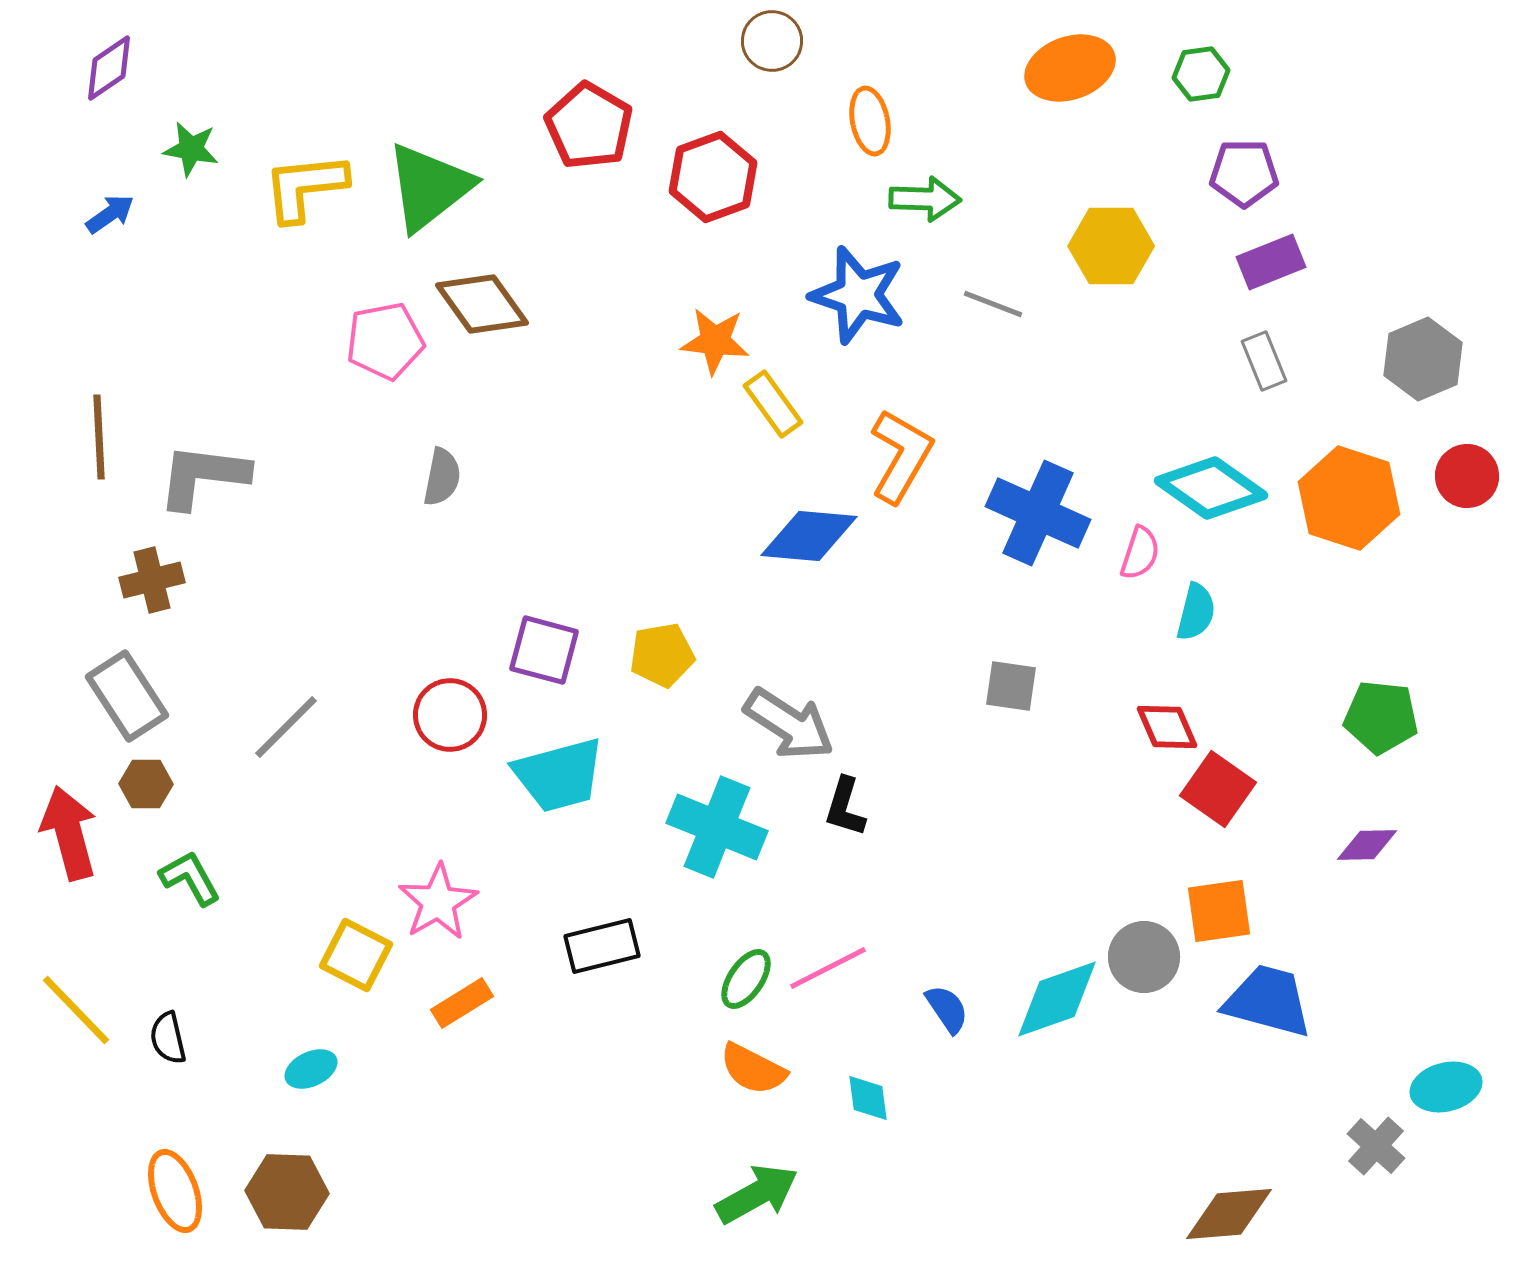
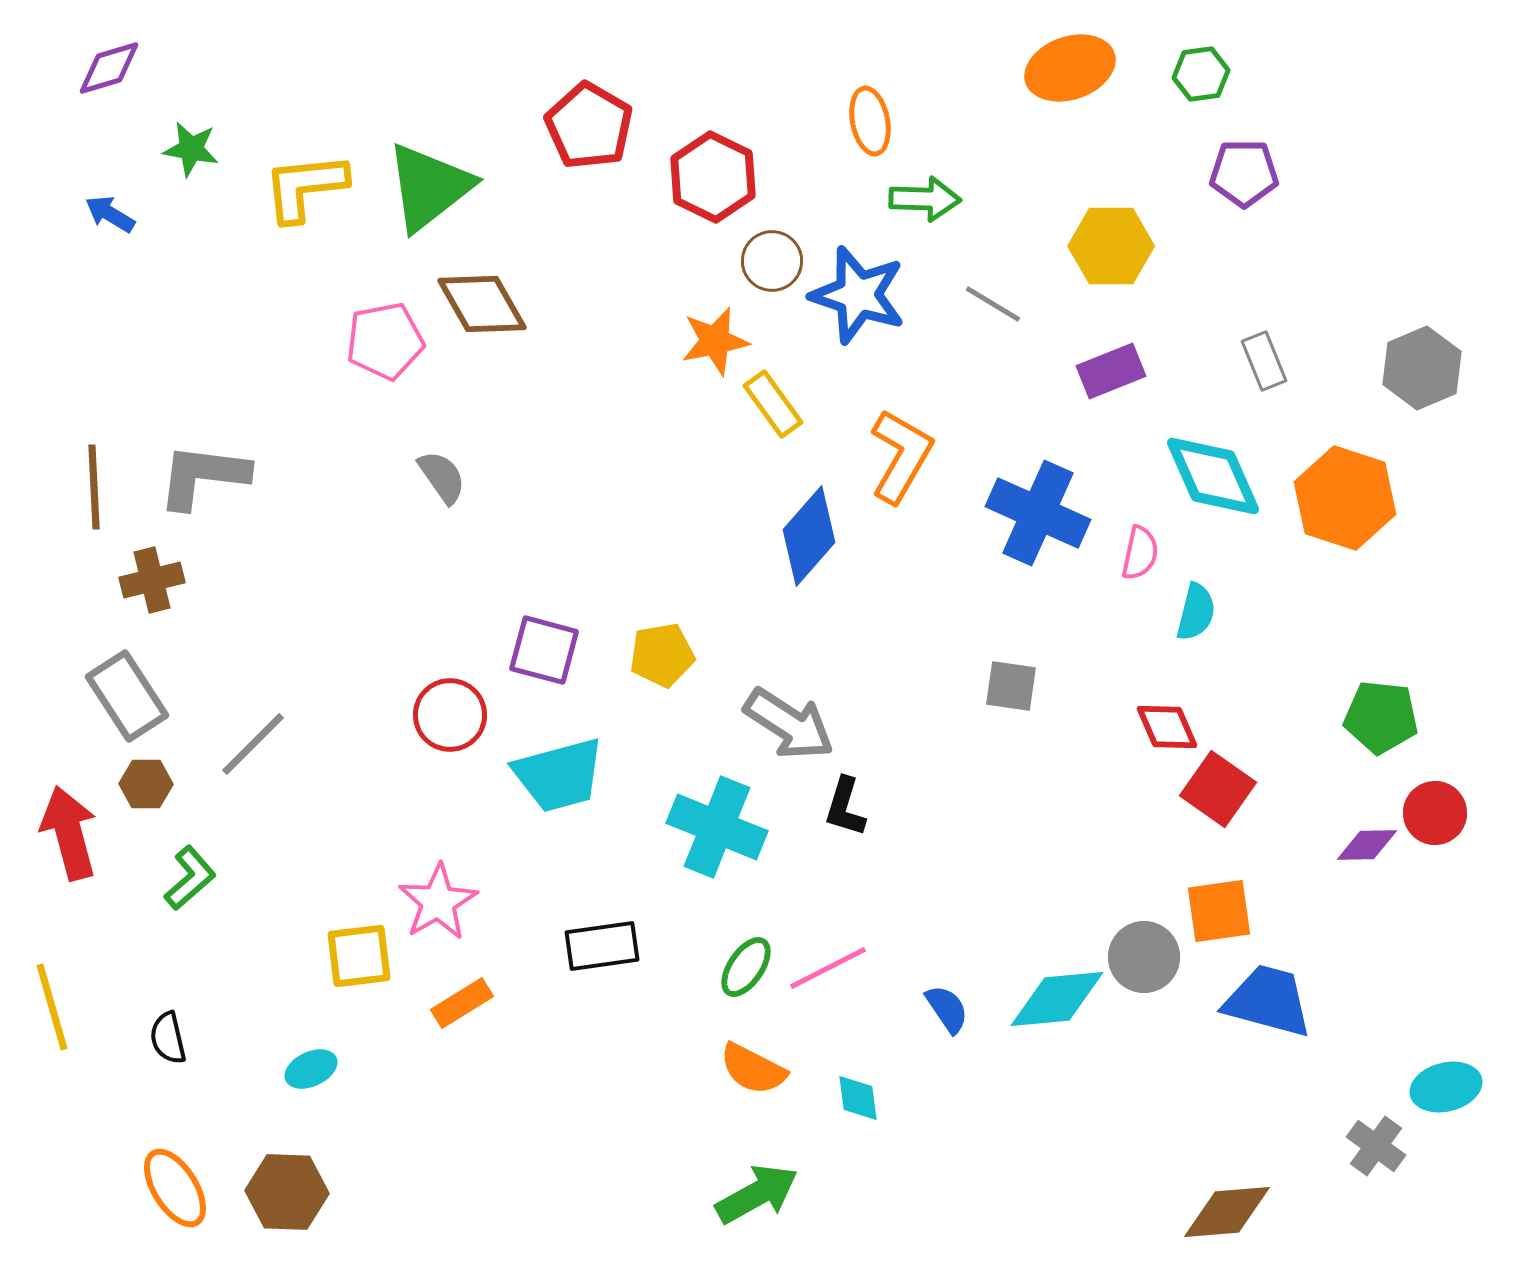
brown circle at (772, 41): moved 220 px down
purple diamond at (109, 68): rotated 18 degrees clockwise
red hexagon at (713, 177): rotated 14 degrees counterclockwise
blue arrow at (110, 214): rotated 114 degrees counterclockwise
purple rectangle at (1271, 262): moved 160 px left, 109 px down
brown diamond at (482, 304): rotated 6 degrees clockwise
gray line at (993, 304): rotated 10 degrees clockwise
orange star at (715, 341): rotated 18 degrees counterclockwise
gray hexagon at (1423, 359): moved 1 px left, 9 px down
brown line at (99, 437): moved 5 px left, 50 px down
red circle at (1467, 476): moved 32 px left, 337 px down
gray semicircle at (442, 477): rotated 46 degrees counterclockwise
cyan diamond at (1211, 488): moved 2 px right, 12 px up; rotated 31 degrees clockwise
orange hexagon at (1349, 498): moved 4 px left
blue diamond at (809, 536): rotated 54 degrees counterclockwise
pink semicircle at (1140, 553): rotated 6 degrees counterclockwise
gray line at (286, 727): moved 33 px left, 17 px down
green L-shape at (190, 878): rotated 78 degrees clockwise
black rectangle at (602, 946): rotated 6 degrees clockwise
yellow square at (356, 955): moved 3 px right, 1 px down; rotated 34 degrees counterclockwise
green ellipse at (746, 979): moved 12 px up
cyan diamond at (1057, 999): rotated 14 degrees clockwise
yellow line at (76, 1010): moved 24 px left, 3 px up; rotated 28 degrees clockwise
cyan diamond at (868, 1098): moved 10 px left
gray cross at (1376, 1146): rotated 6 degrees counterclockwise
orange ellipse at (175, 1191): moved 3 px up; rotated 12 degrees counterclockwise
brown diamond at (1229, 1214): moved 2 px left, 2 px up
